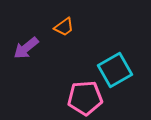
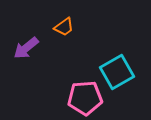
cyan square: moved 2 px right, 2 px down
